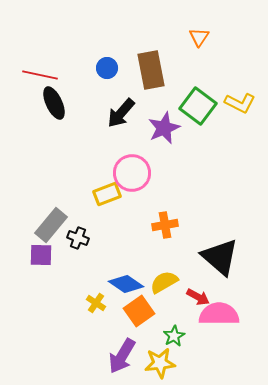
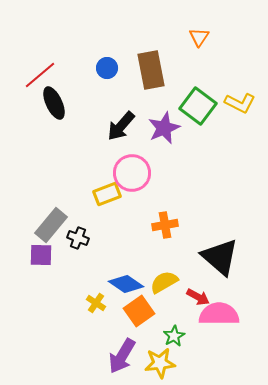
red line: rotated 52 degrees counterclockwise
black arrow: moved 13 px down
